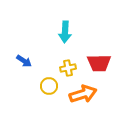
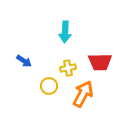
red trapezoid: moved 1 px right, 1 px up
orange arrow: rotated 44 degrees counterclockwise
